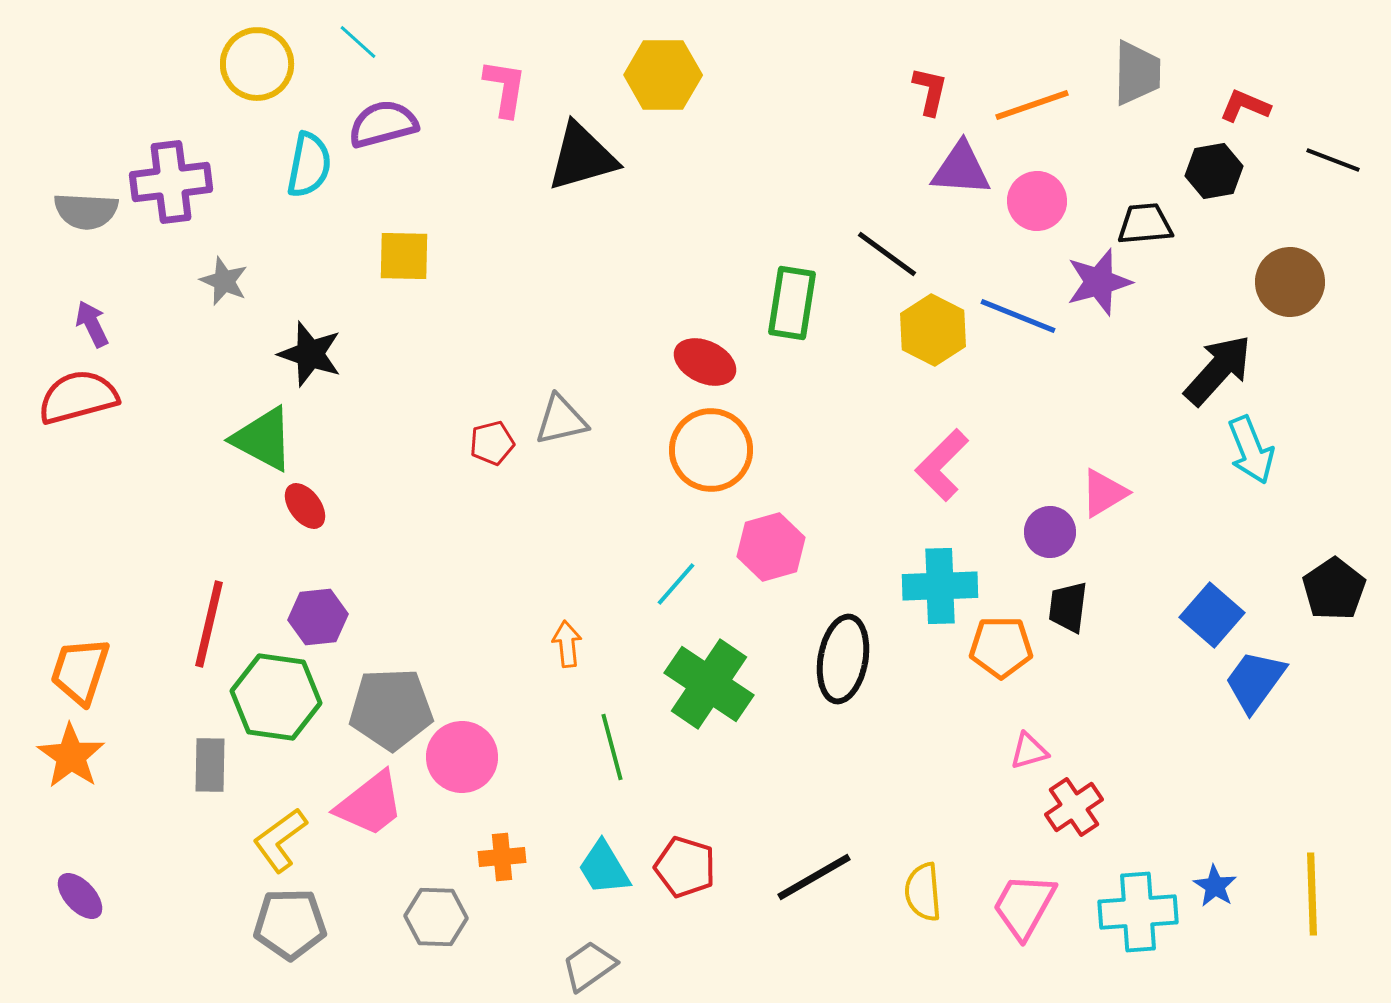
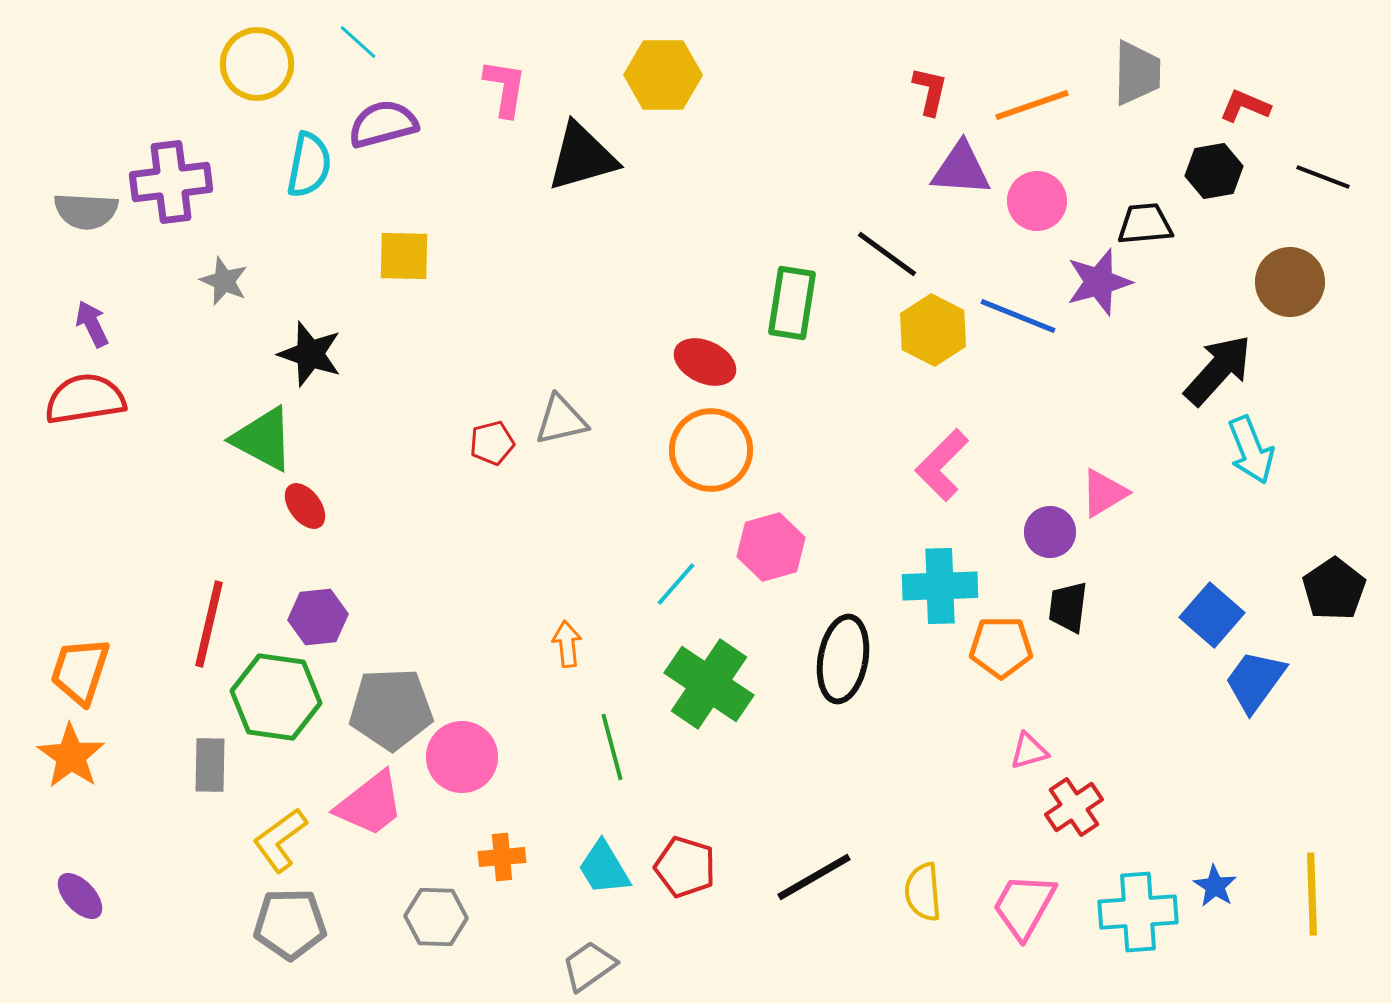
black line at (1333, 160): moved 10 px left, 17 px down
red semicircle at (78, 397): moved 7 px right, 2 px down; rotated 6 degrees clockwise
